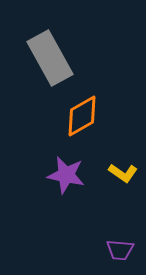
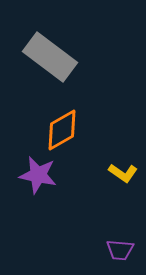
gray rectangle: moved 1 px up; rotated 24 degrees counterclockwise
orange diamond: moved 20 px left, 14 px down
purple star: moved 28 px left
